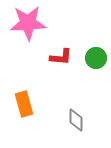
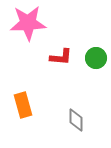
orange rectangle: moved 1 px left, 1 px down
